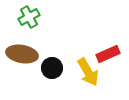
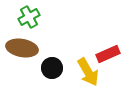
brown ellipse: moved 6 px up
